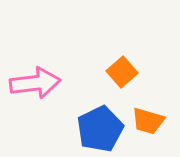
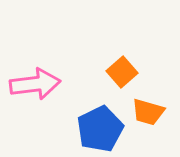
pink arrow: moved 1 px down
orange trapezoid: moved 9 px up
